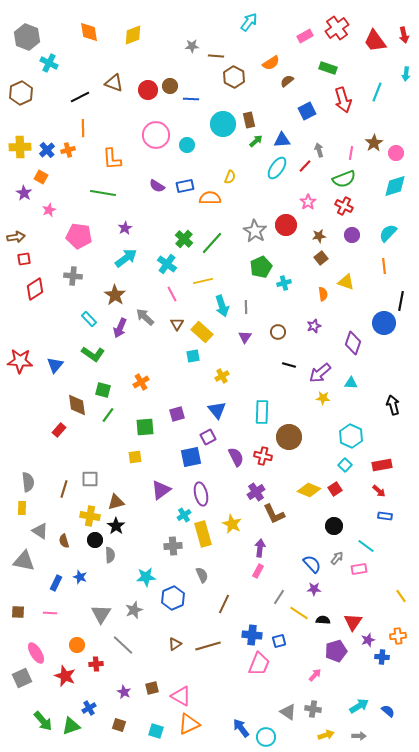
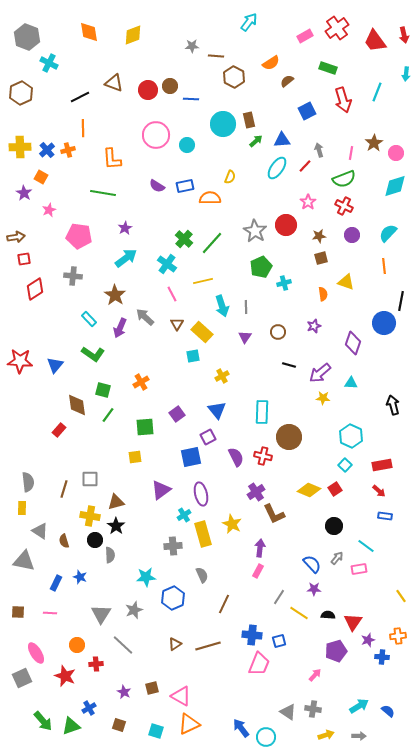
brown square at (321, 258): rotated 24 degrees clockwise
purple square at (177, 414): rotated 21 degrees counterclockwise
black semicircle at (323, 620): moved 5 px right, 5 px up
